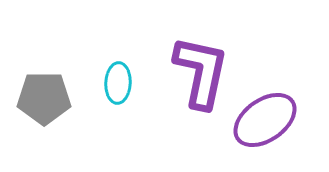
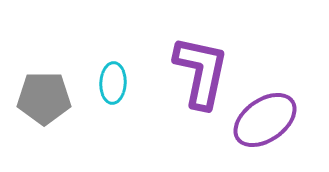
cyan ellipse: moved 5 px left
